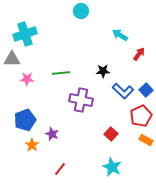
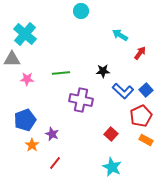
cyan cross: rotated 30 degrees counterclockwise
red arrow: moved 1 px right, 1 px up
red line: moved 5 px left, 6 px up
